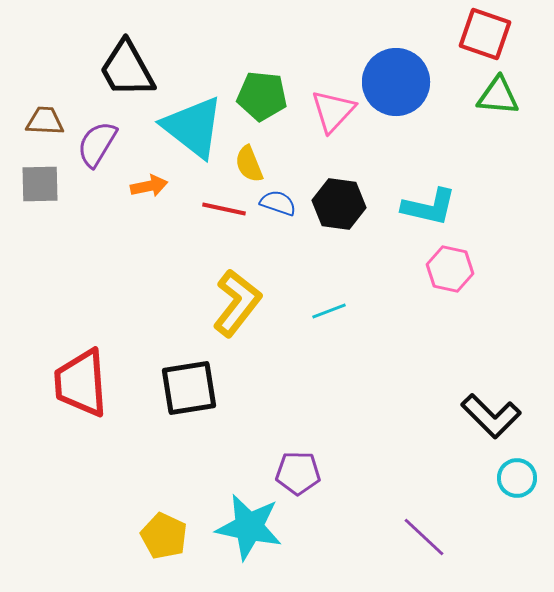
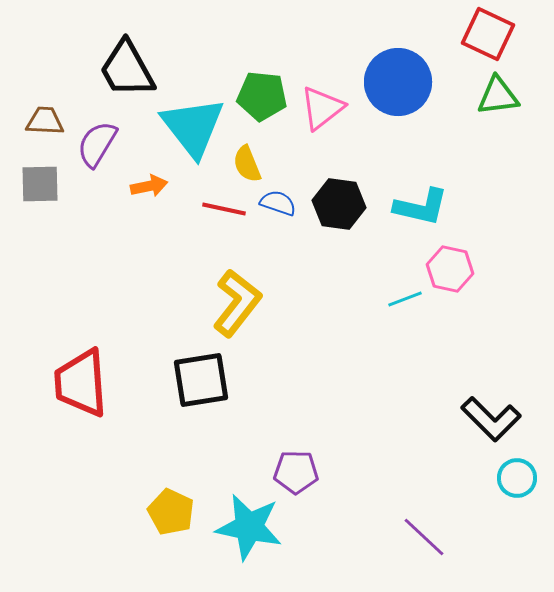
red square: moved 3 px right; rotated 6 degrees clockwise
blue circle: moved 2 px right
green triangle: rotated 12 degrees counterclockwise
pink triangle: moved 11 px left, 3 px up; rotated 9 degrees clockwise
cyan triangle: rotated 14 degrees clockwise
yellow semicircle: moved 2 px left
cyan L-shape: moved 8 px left
cyan line: moved 76 px right, 12 px up
black square: moved 12 px right, 8 px up
black L-shape: moved 3 px down
purple pentagon: moved 2 px left, 1 px up
yellow pentagon: moved 7 px right, 24 px up
